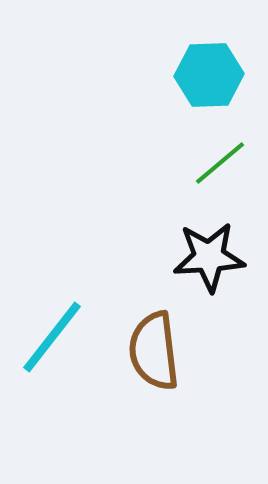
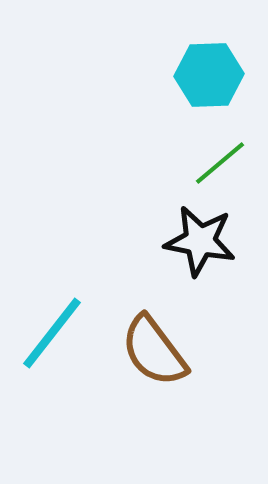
black star: moved 9 px left, 16 px up; rotated 14 degrees clockwise
cyan line: moved 4 px up
brown semicircle: rotated 30 degrees counterclockwise
